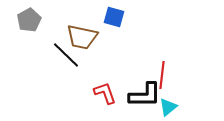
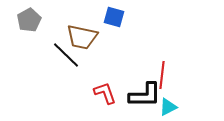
cyan triangle: rotated 12 degrees clockwise
